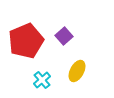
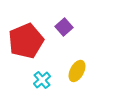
purple square: moved 9 px up
